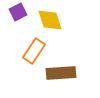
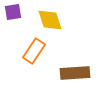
purple square: moved 5 px left; rotated 18 degrees clockwise
brown rectangle: moved 14 px right
